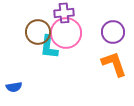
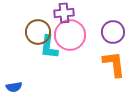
pink circle: moved 4 px right, 2 px down
orange L-shape: rotated 12 degrees clockwise
